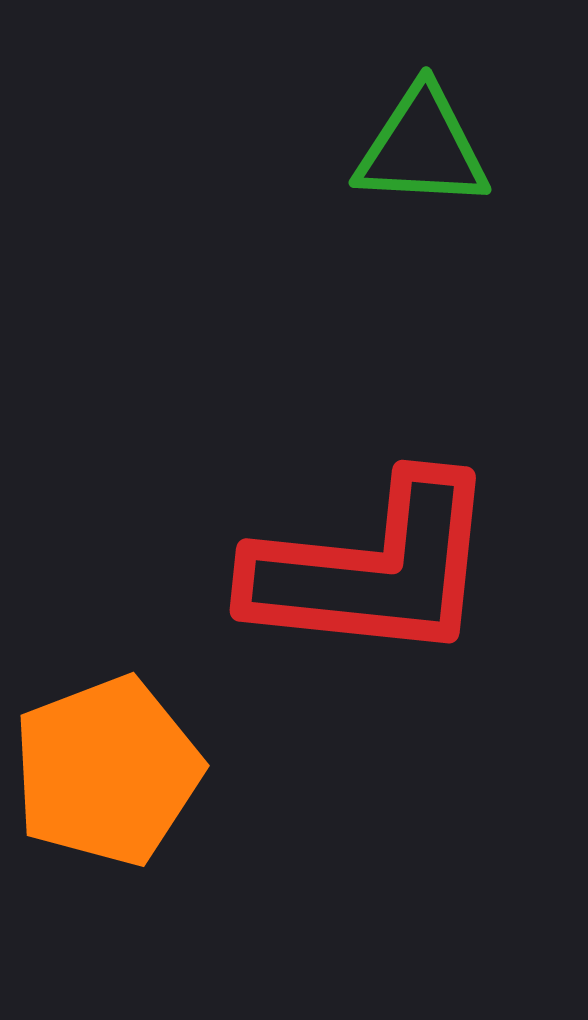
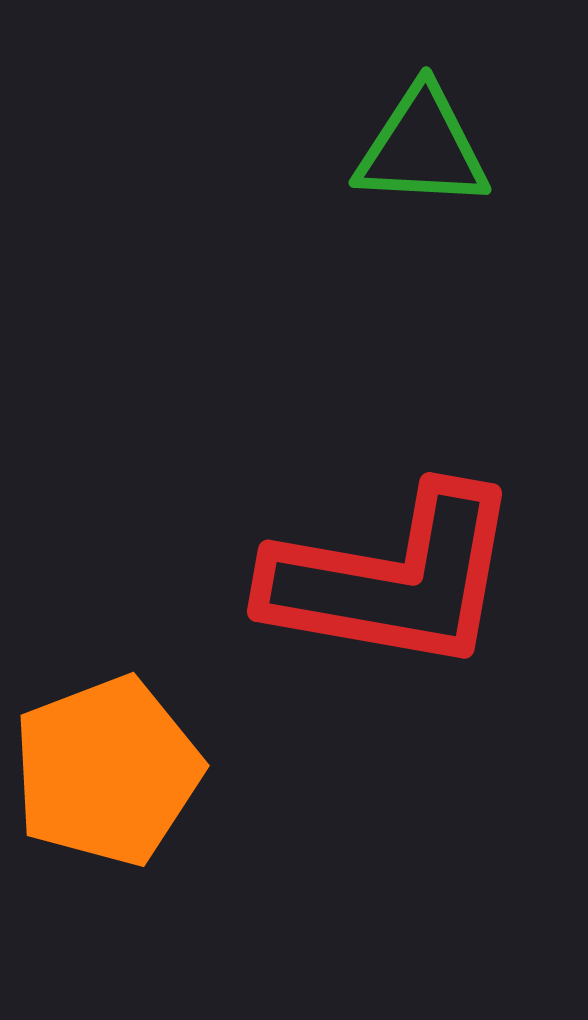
red L-shape: moved 20 px right, 10 px down; rotated 4 degrees clockwise
